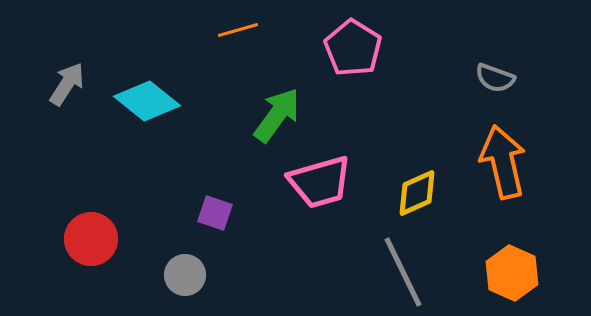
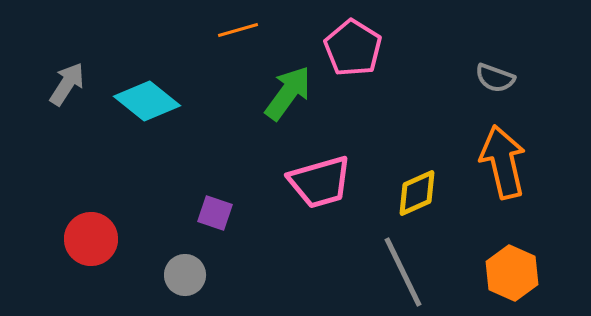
green arrow: moved 11 px right, 22 px up
